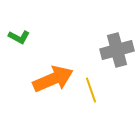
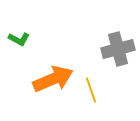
green L-shape: moved 2 px down
gray cross: moved 1 px right, 1 px up
